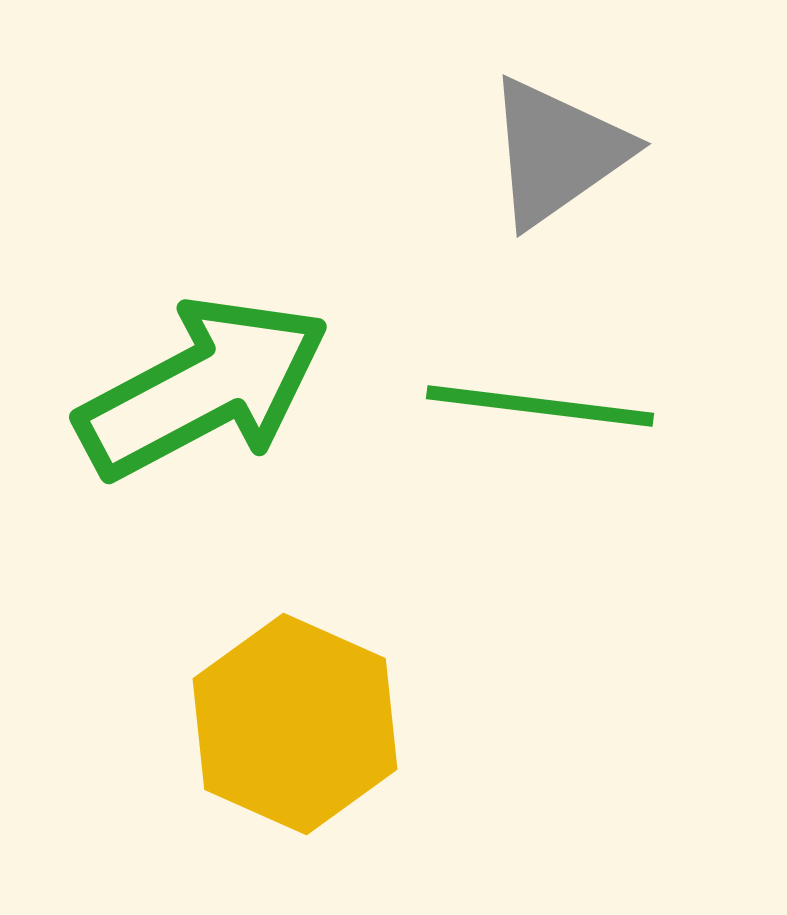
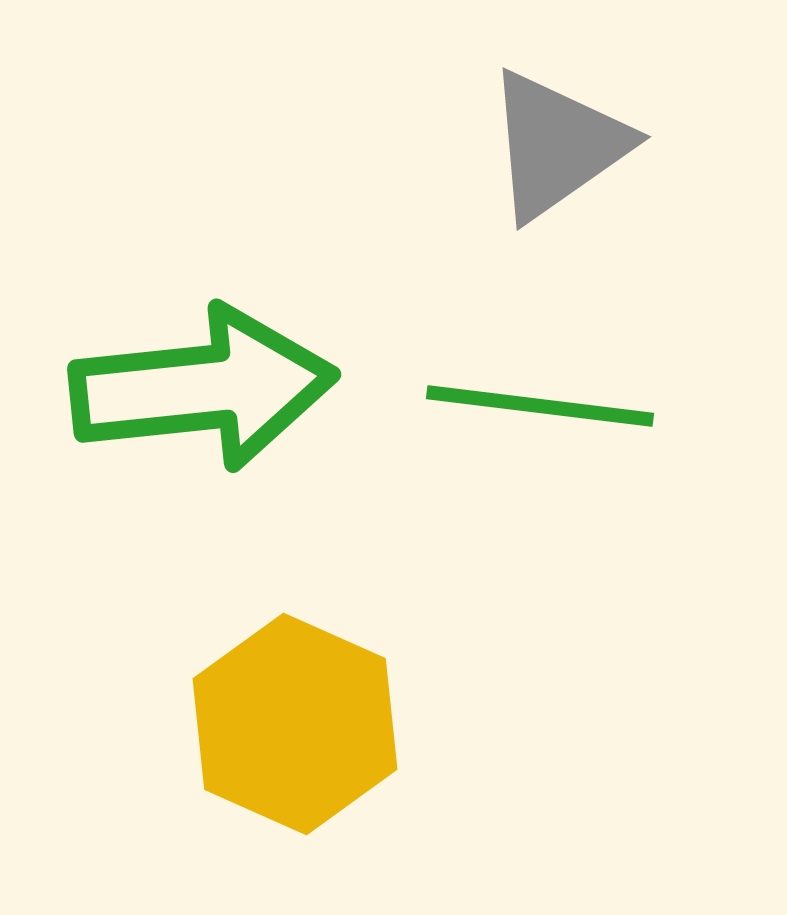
gray triangle: moved 7 px up
green arrow: rotated 22 degrees clockwise
